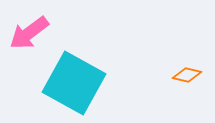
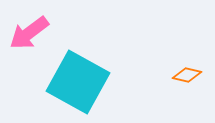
cyan square: moved 4 px right, 1 px up
